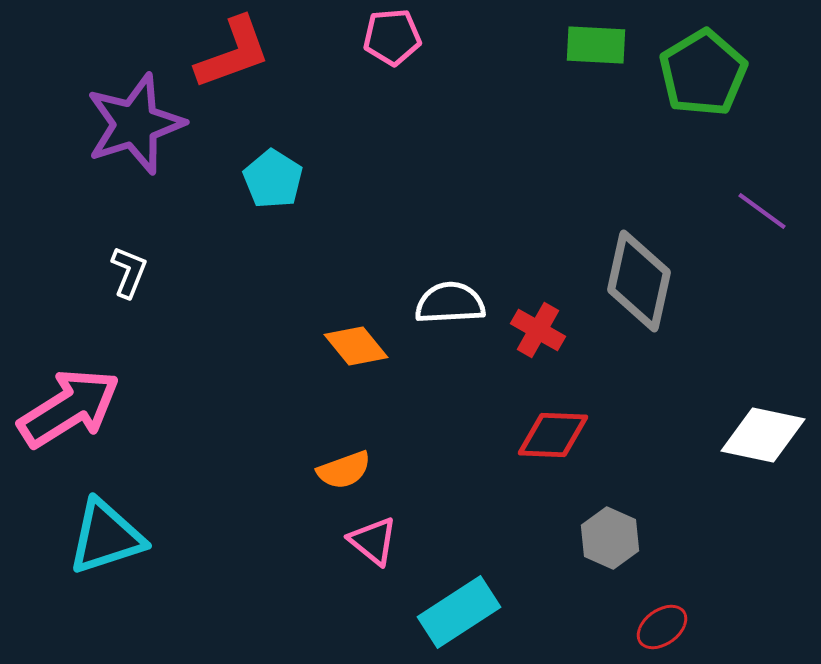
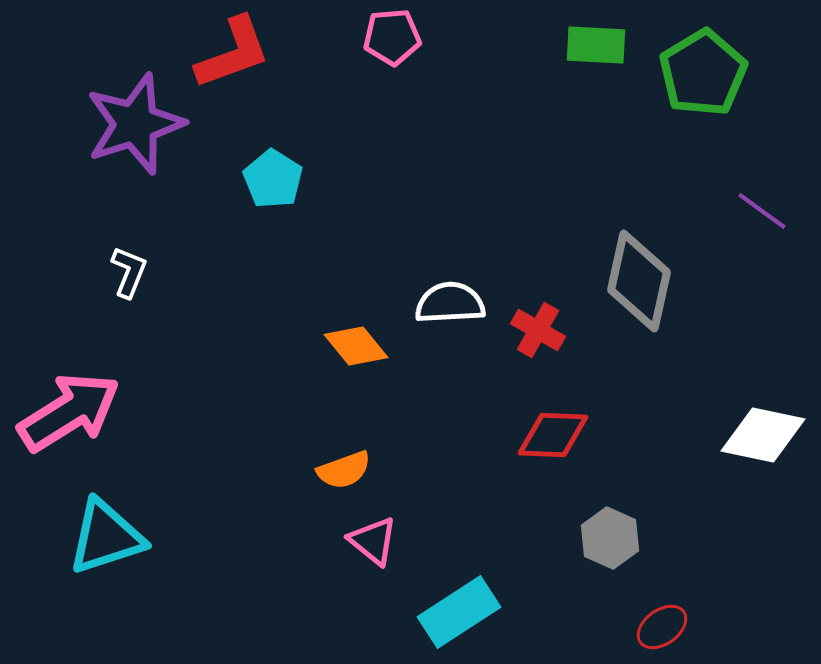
pink arrow: moved 4 px down
